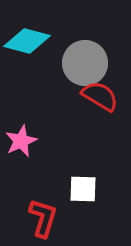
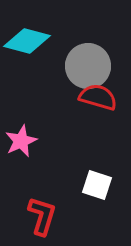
gray circle: moved 3 px right, 3 px down
red semicircle: moved 2 px left, 1 px down; rotated 15 degrees counterclockwise
white square: moved 14 px right, 4 px up; rotated 16 degrees clockwise
red L-shape: moved 1 px left, 2 px up
